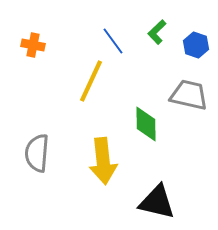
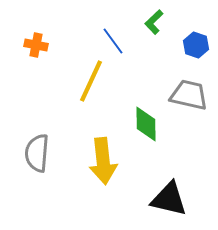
green L-shape: moved 3 px left, 10 px up
orange cross: moved 3 px right
black triangle: moved 12 px right, 3 px up
